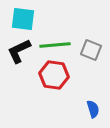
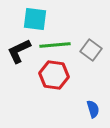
cyan square: moved 12 px right
gray square: rotated 15 degrees clockwise
